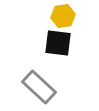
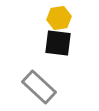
yellow hexagon: moved 4 px left, 2 px down
